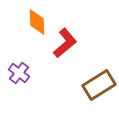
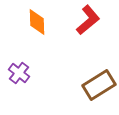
red L-shape: moved 23 px right, 23 px up
